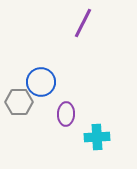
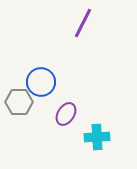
purple ellipse: rotated 30 degrees clockwise
